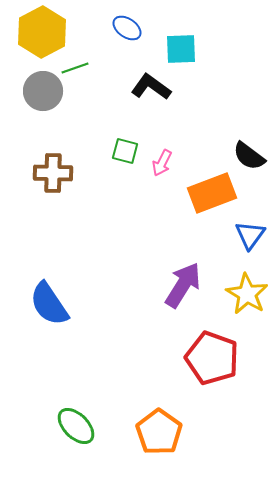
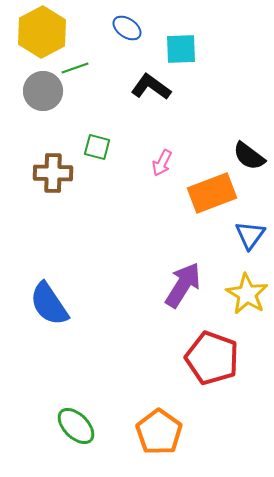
green square: moved 28 px left, 4 px up
